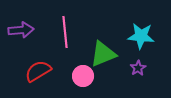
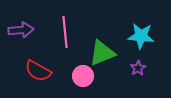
green triangle: moved 1 px left, 1 px up
red semicircle: rotated 120 degrees counterclockwise
